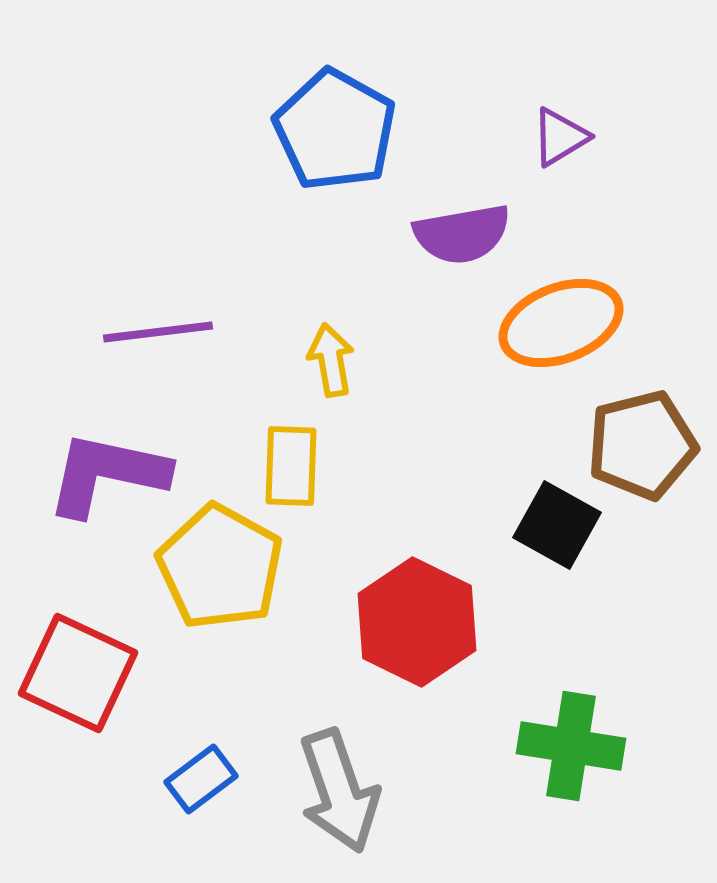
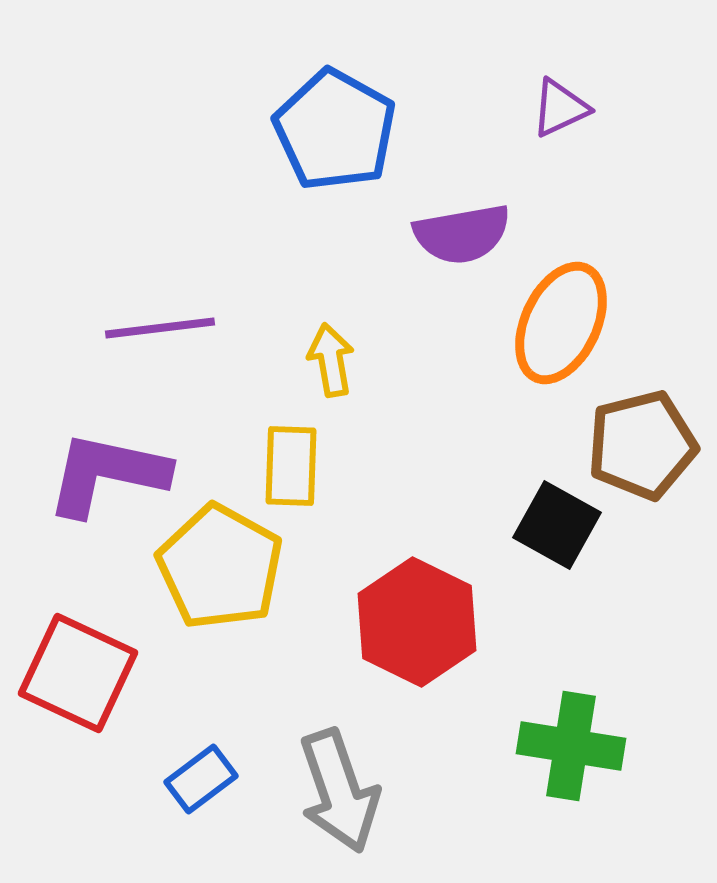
purple triangle: moved 29 px up; rotated 6 degrees clockwise
orange ellipse: rotated 44 degrees counterclockwise
purple line: moved 2 px right, 4 px up
